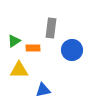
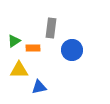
blue triangle: moved 4 px left, 3 px up
